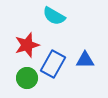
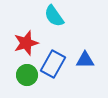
cyan semicircle: rotated 25 degrees clockwise
red star: moved 1 px left, 2 px up
green circle: moved 3 px up
